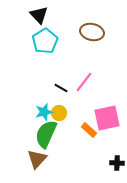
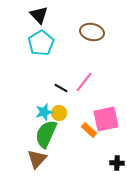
cyan pentagon: moved 4 px left, 2 px down
pink square: moved 1 px left, 1 px down
